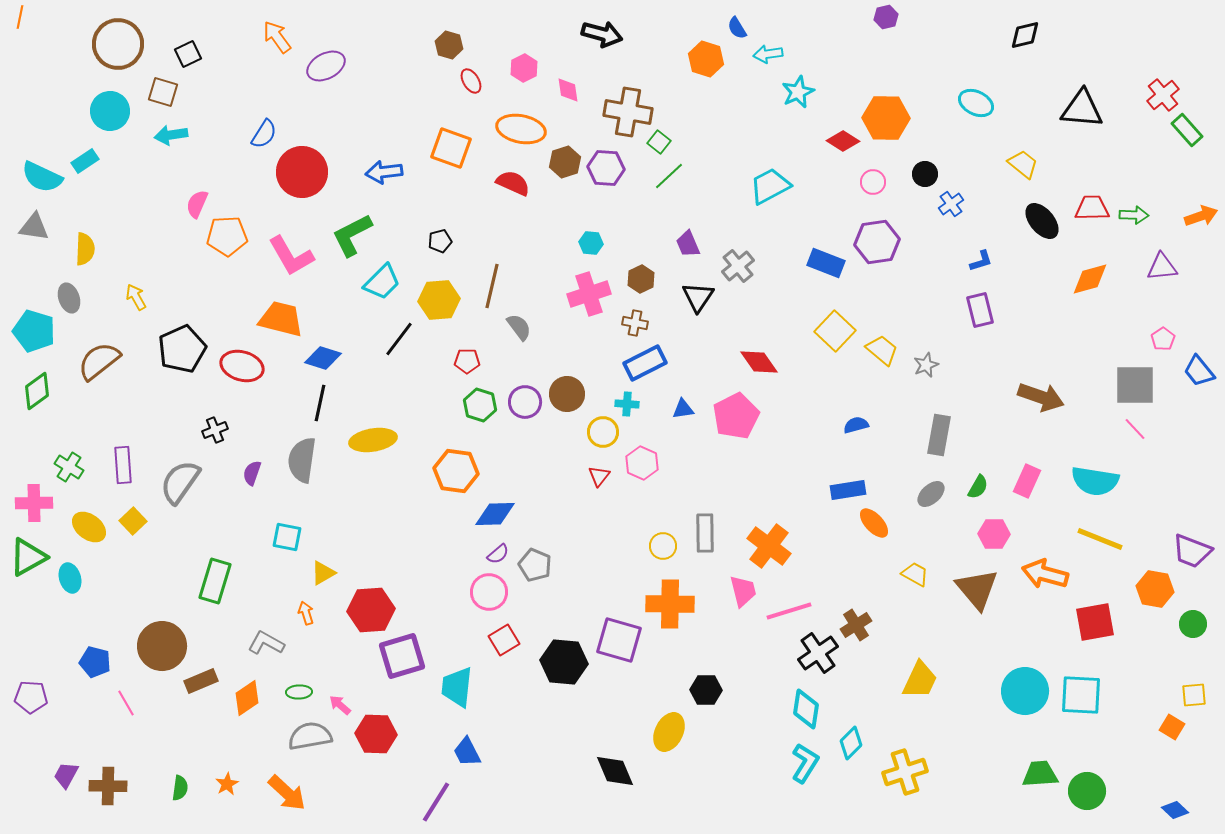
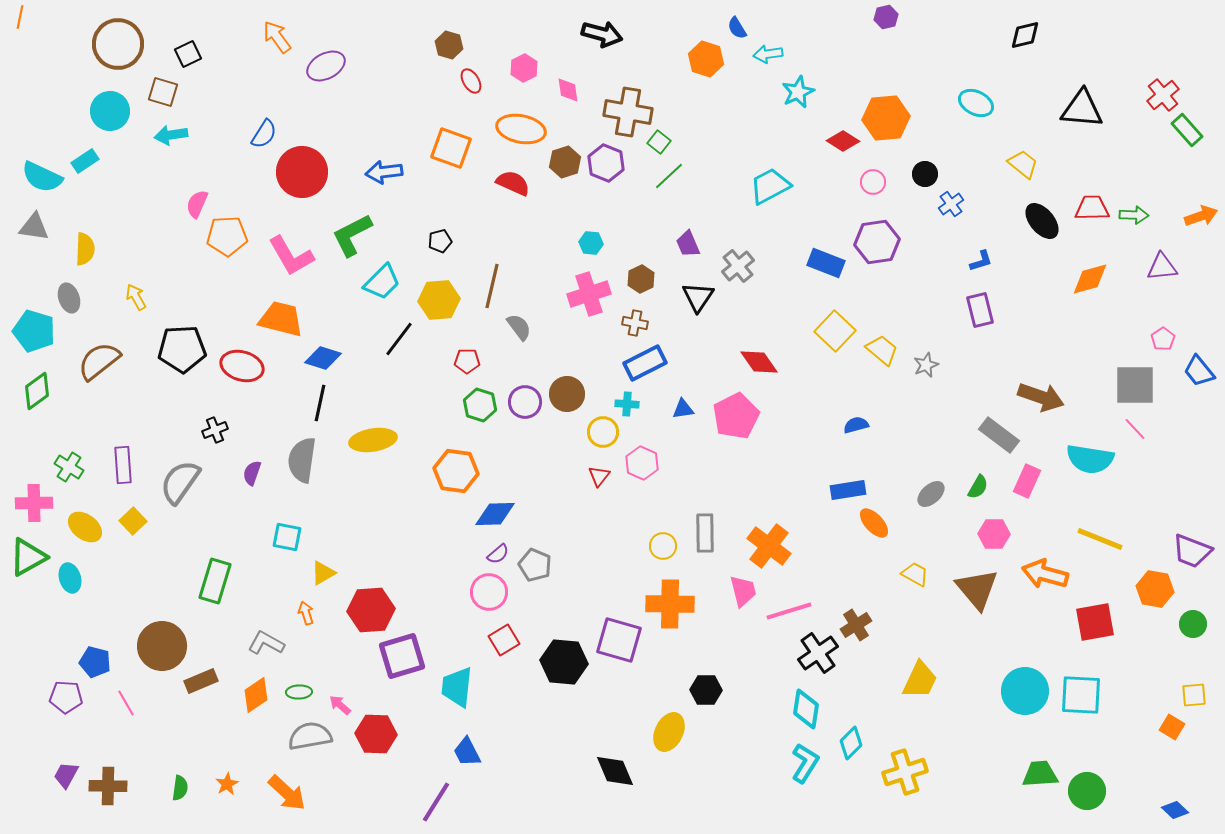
orange hexagon at (886, 118): rotated 6 degrees counterclockwise
purple hexagon at (606, 168): moved 5 px up; rotated 18 degrees clockwise
black pentagon at (182, 349): rotated 21 degrees clockwise
gray rectangle at (939, 435): moved 60 px right; rotated 63 degrees counterclockwise
cyan semicircle at (1095, 481): moved 5 px left, 22 px up
yellow ellipse at (89, 527): moved 4 px left
purple pentagon at (31, 697): moved 35 px right
orange diamond at (247, 698): moved 9 px right, 3 px up
